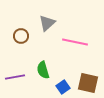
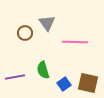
gray triangle: rotated 24 degrees counterclockwise
brown circle: moved 4 px right, 3 px up
pink line: rotated 10 degrees counterclockwise
blue square: moved 1 px right, 3 px up
